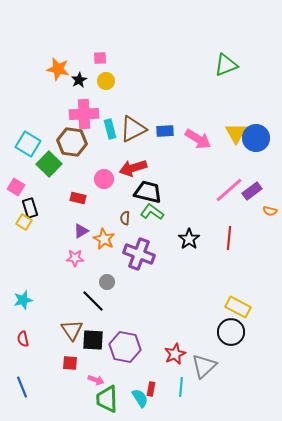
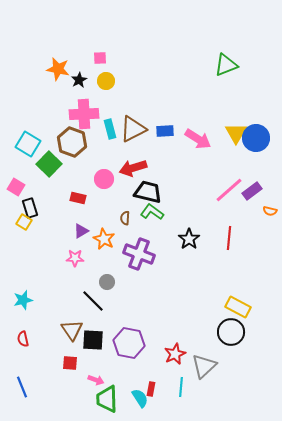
brown hexagon at (72, 142): rotated 12 degrees clockwise
purple hexagon at (125, 347): moved 4 px right, 4 px up
